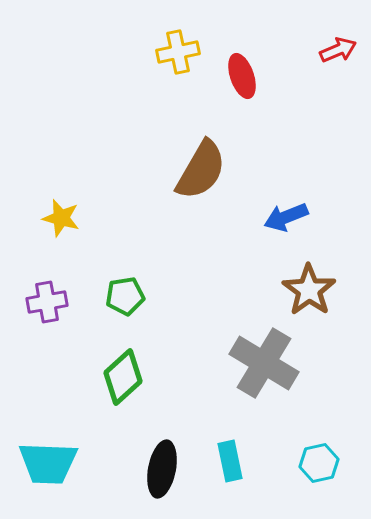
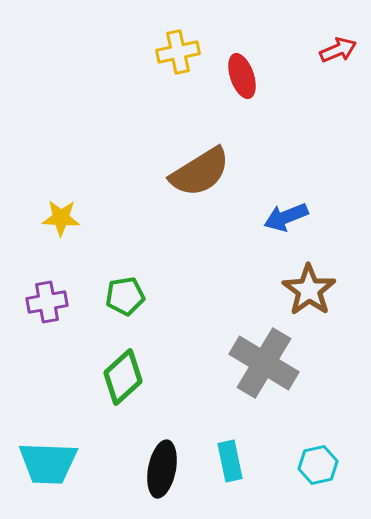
brown semicircle: moved 1 px left, 2 px down; rotated 28 degrees clockwise
yellow star: rotated 12 degrees counterclockwise
cyan hexagon: moved 1 px left, 2 px down
